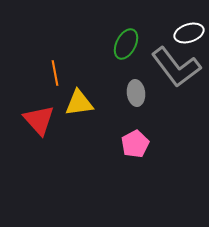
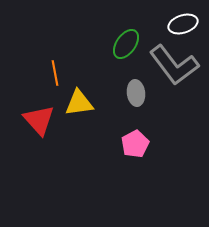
white ellipse: moved 6 px left, 9 px up
green ellipse: rotated 8 degrees clockwise
gray L-shape: moved 2 px left, 2 px up
